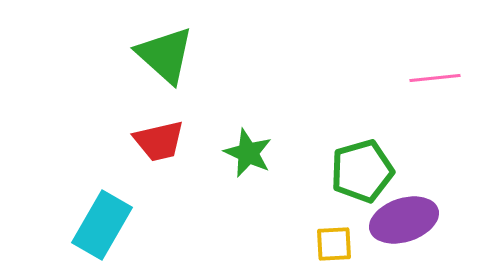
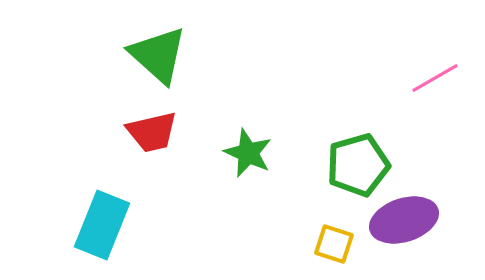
green triangle: moved 7 px left
pink line: rotated 24 degrees counterclockwise
red trapezoid: moved 7 px left, 9 px up
green pentagon: moved 4 px left, 6 px up
cyan rectangle: rotated 8 degrees counterclockwise
yellow square: rotated 21 degrees clockwise
